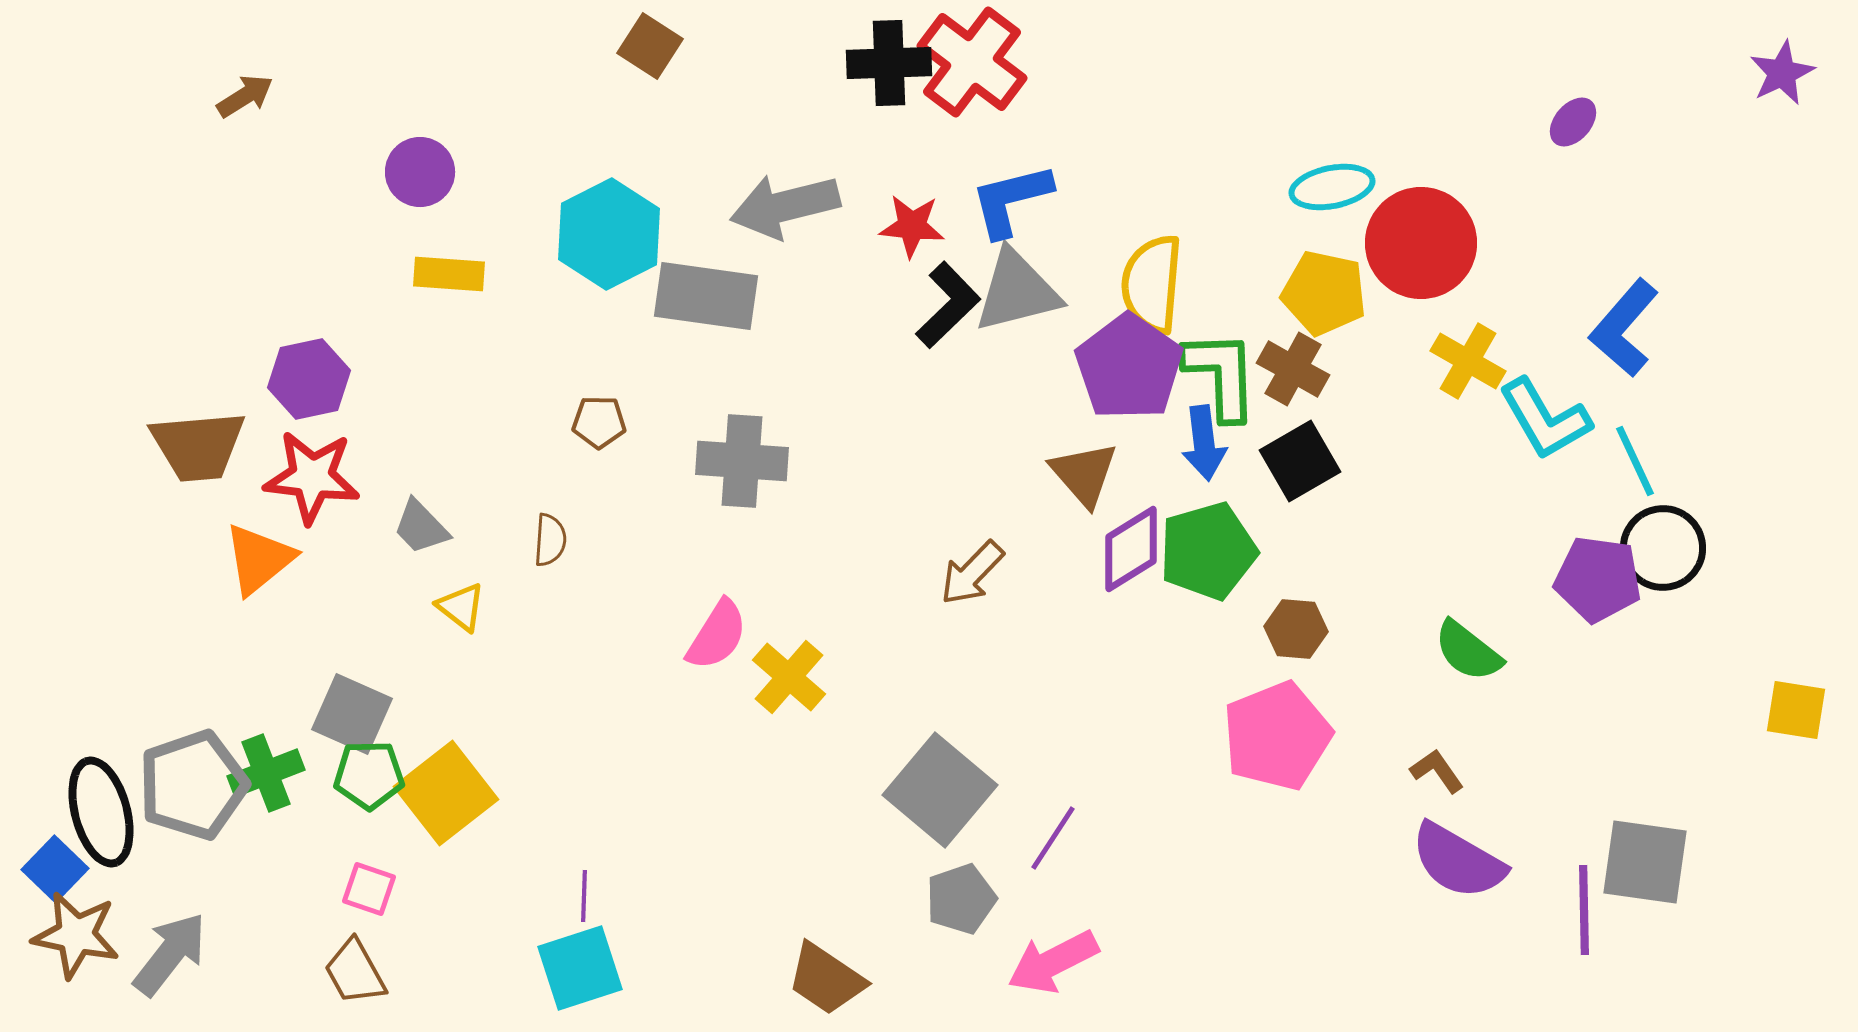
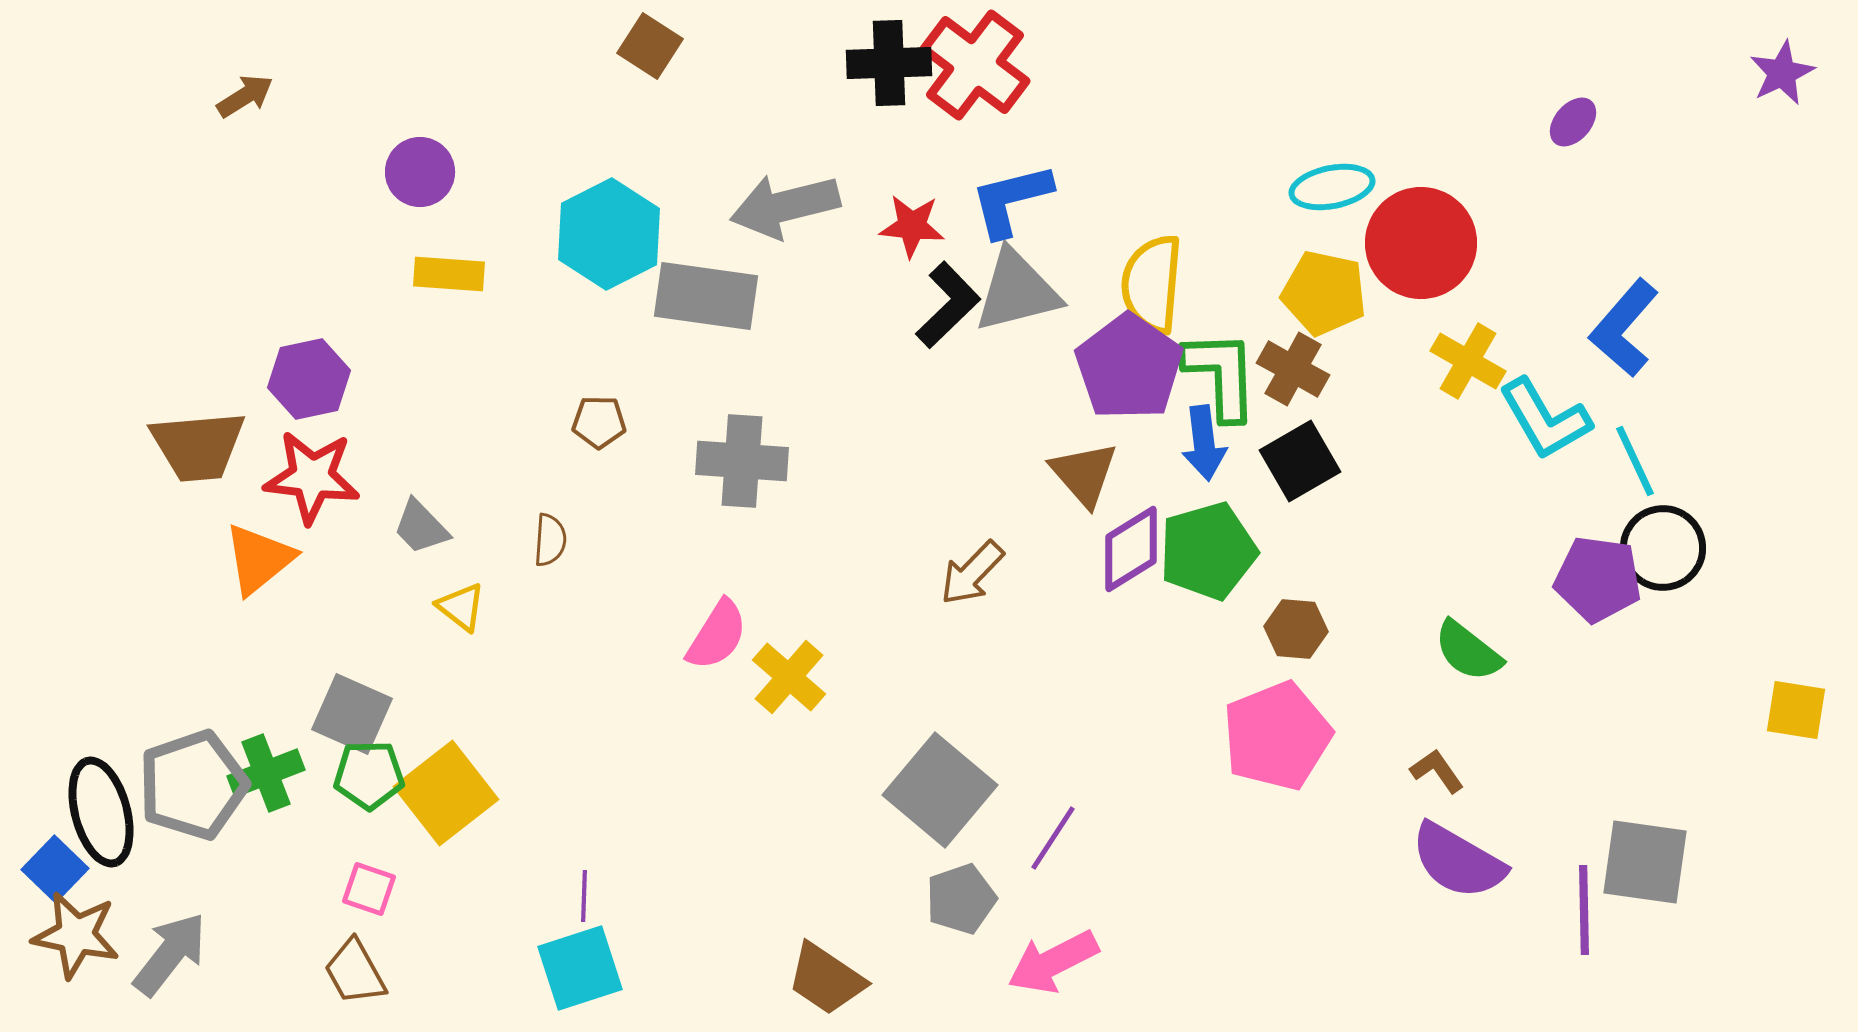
red cross at (972, 62): moved 3 px right, 3 px down
